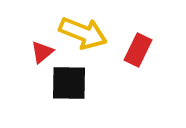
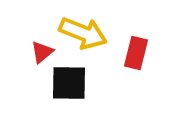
red rectangle: moved 2 px left, 3 px down; rotated 12 degrees counterclockwise
